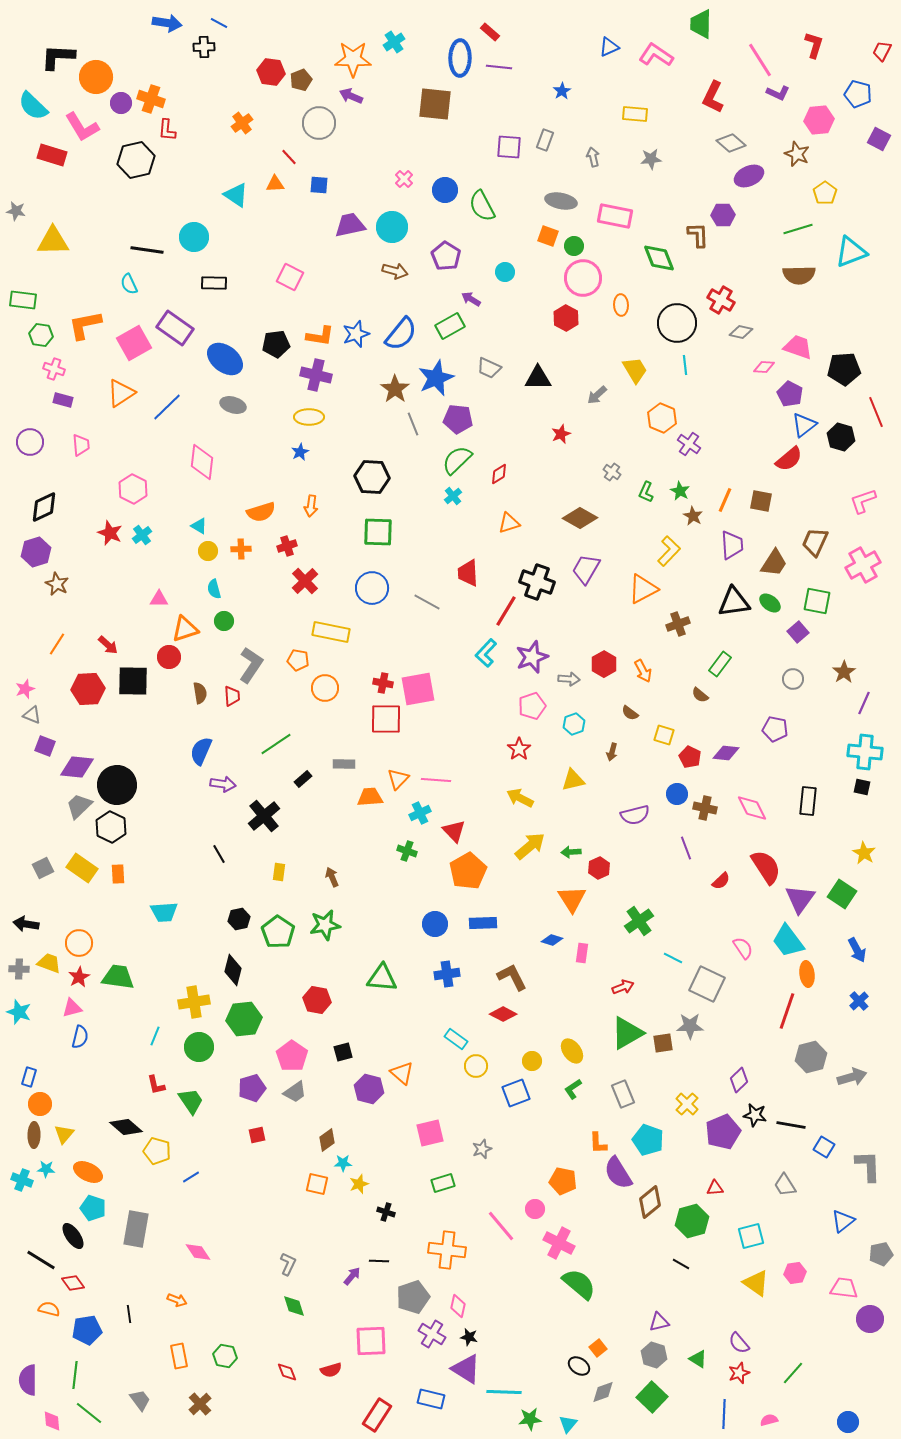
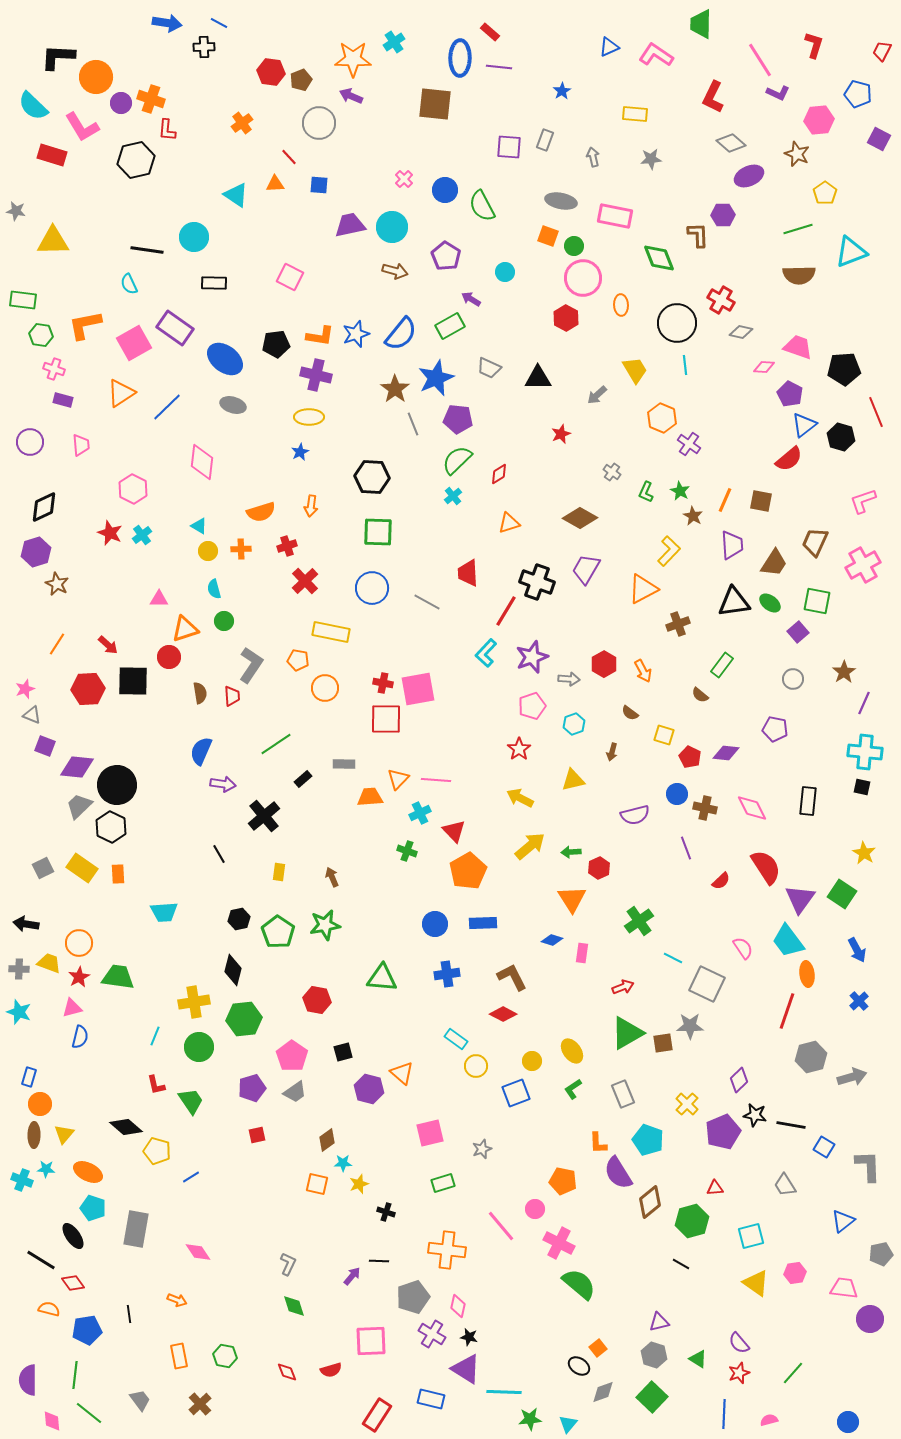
green rectangle at (720, 664): moved 2 px right, 1 px down
